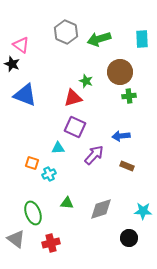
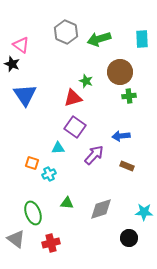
blue triangle: rotated 35 degrees clockwise
purple square: rotated 10 degrees clockwise
cyan star: moved 1 px right, 1 px down
